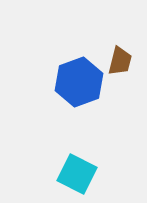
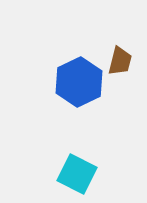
blue hexagon: rotated 6 degrees counterclockwise
